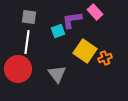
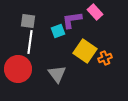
gray square: moved 1 px left, 4 px down
white line: moved 3 px right
